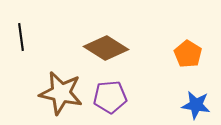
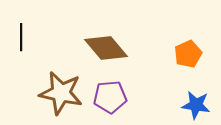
black line: rotated 8 degrees clockwise
brown diamond: rotated 18 degrees clockwise
orange pentagon: rotated 16 degrees clockwise
